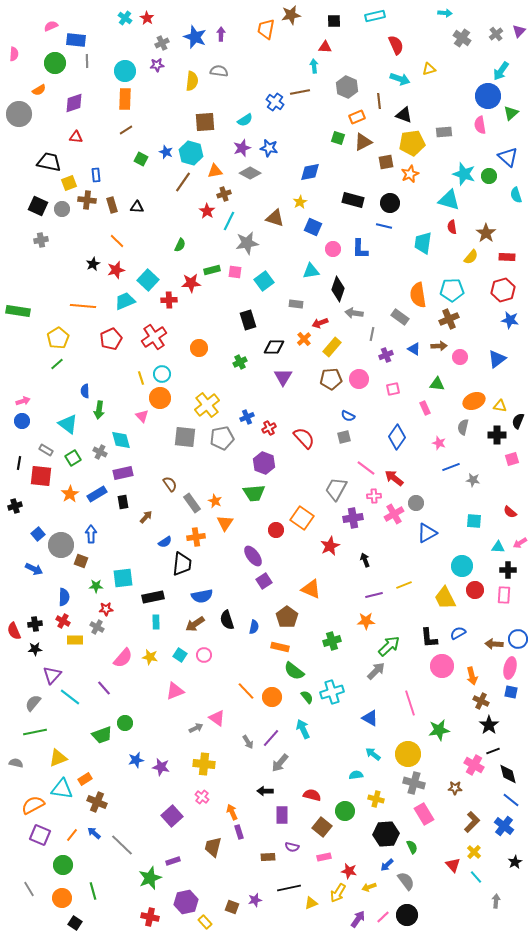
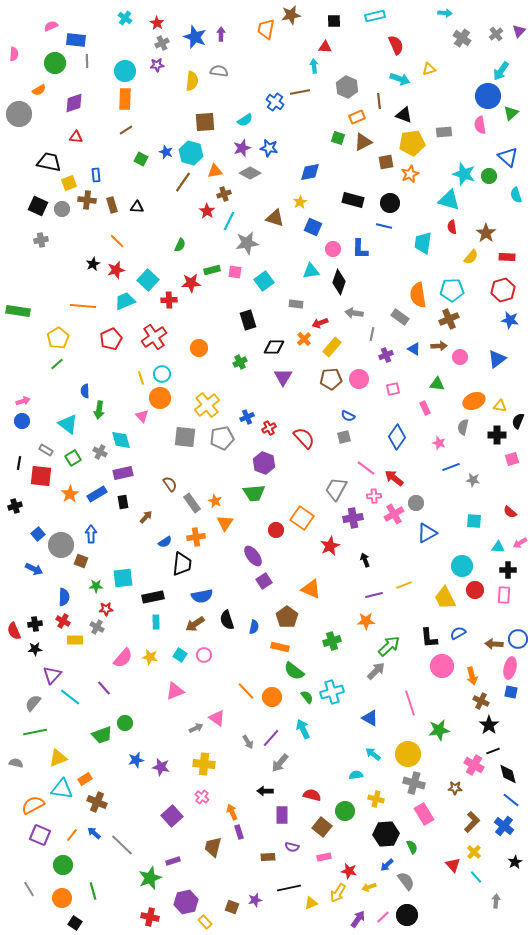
red star at (147, 18): moved 10 px right, 5 px down
black diamond at (338, 289): moved 1 px right, 7 px up
